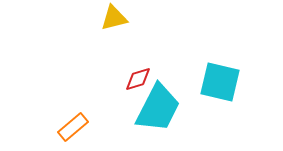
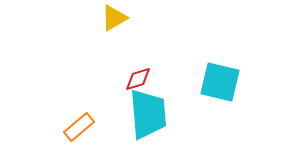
yellow triangle: rotated 16 degrees counterclockwise
cyan trapezoid: moved 10 px left, 6 px down; rotated 32 degrees counterclockwise
orange rectangle: moved 6 px right
